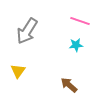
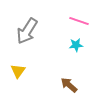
pink line: moved 1 px left
